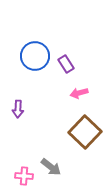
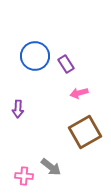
brown square: rotated 16 degrees clockwise
